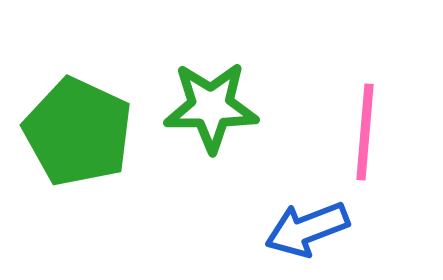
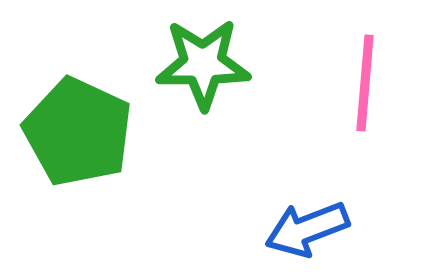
green star: moved 8 px left, 43 px up
pink line: moved 49 px up
